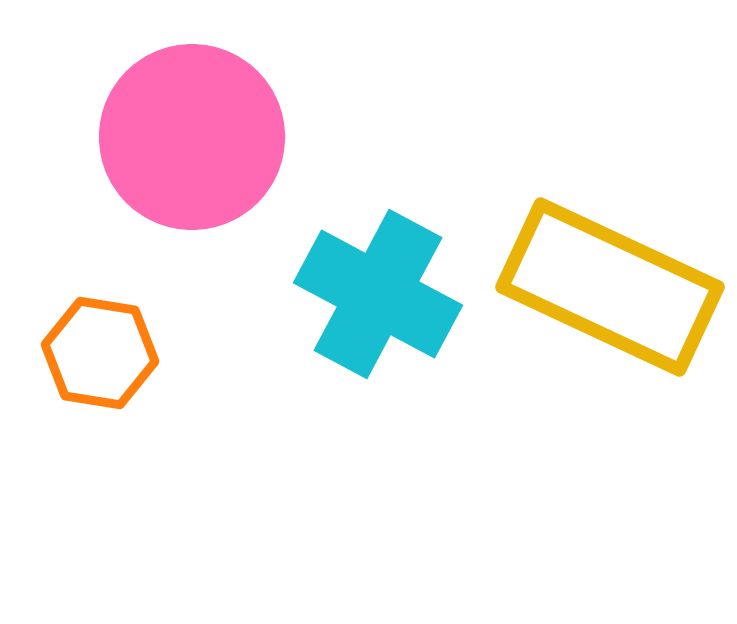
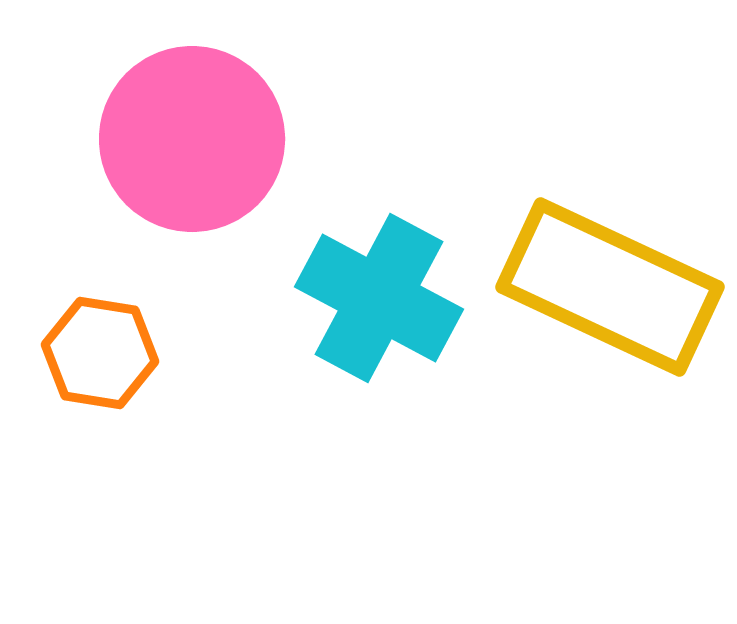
pink circle: moved 2 px down
cyan cross: moved 1 px right, 4 px down
